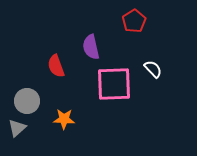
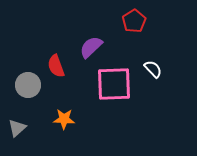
purple semicircle: rotated 60 degrees clockwise
gray circle: moved 1 px right, 16 px up
